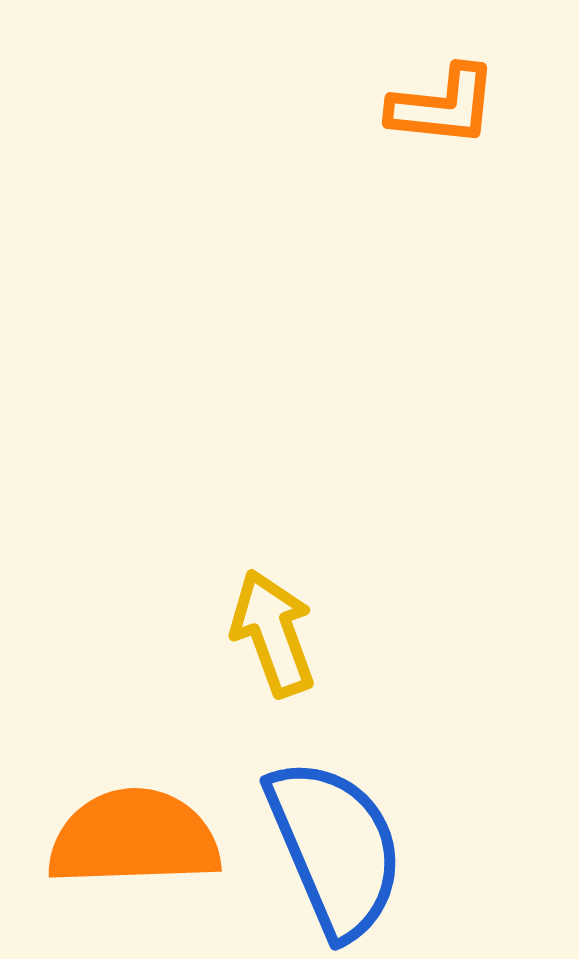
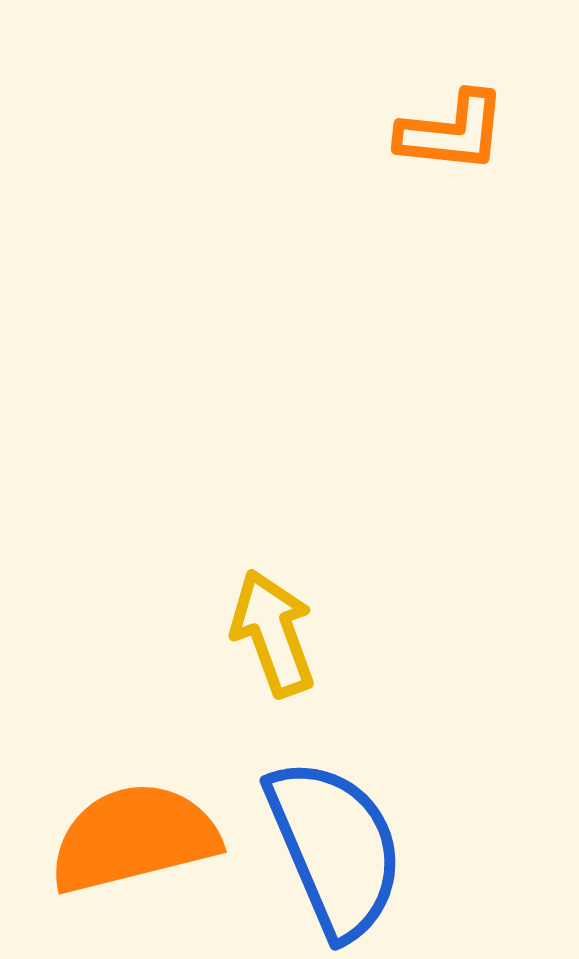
orange L-shape: moved 9 px right, 26 px down
orange semicircle: rotated 12 degrees counterclockwise
